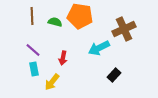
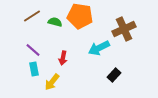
brown line: rotated 60 degrees clockwise
